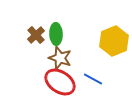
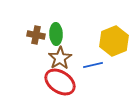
brown cross: rotated 36 degrees counterclockwise
brown star: rotated 20 degrees clockwise
blue line: moved 14 px up; rotated 42 degrees counterclockwise
